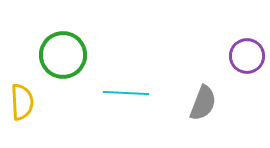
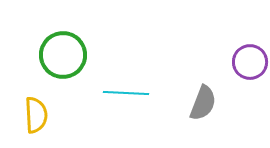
purple circle: moved 3 px right, 6 px down
yellow semicircle: moved 14 px right, 13 px down
